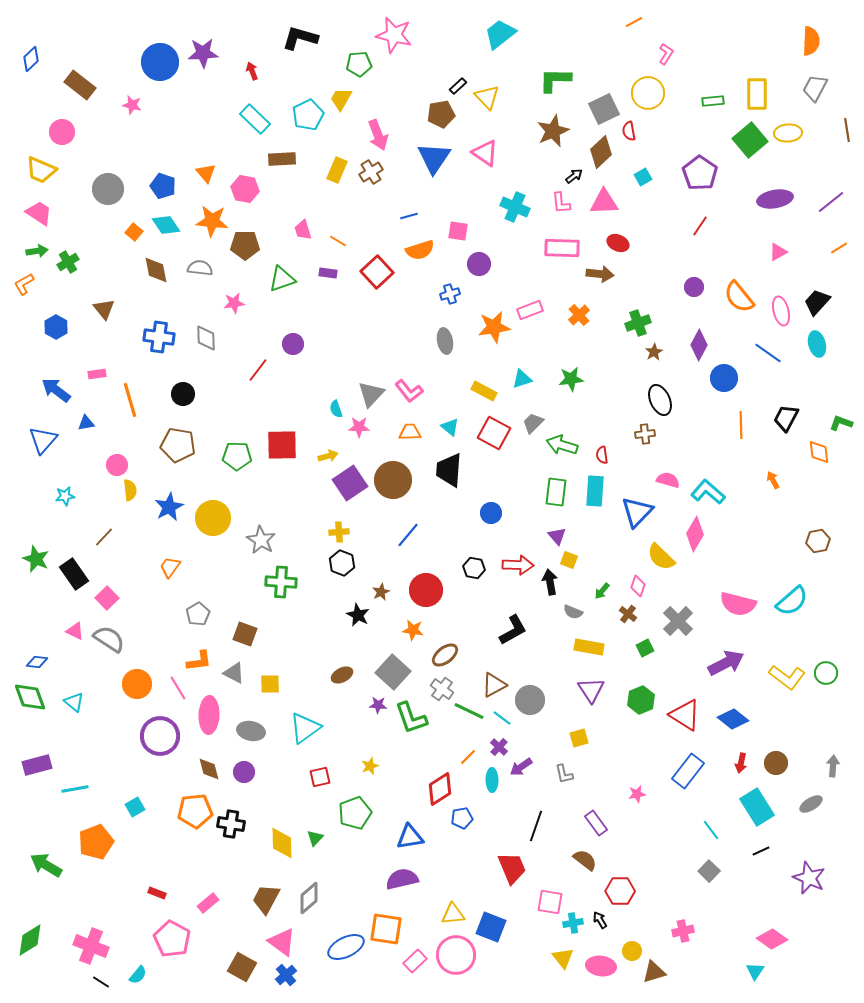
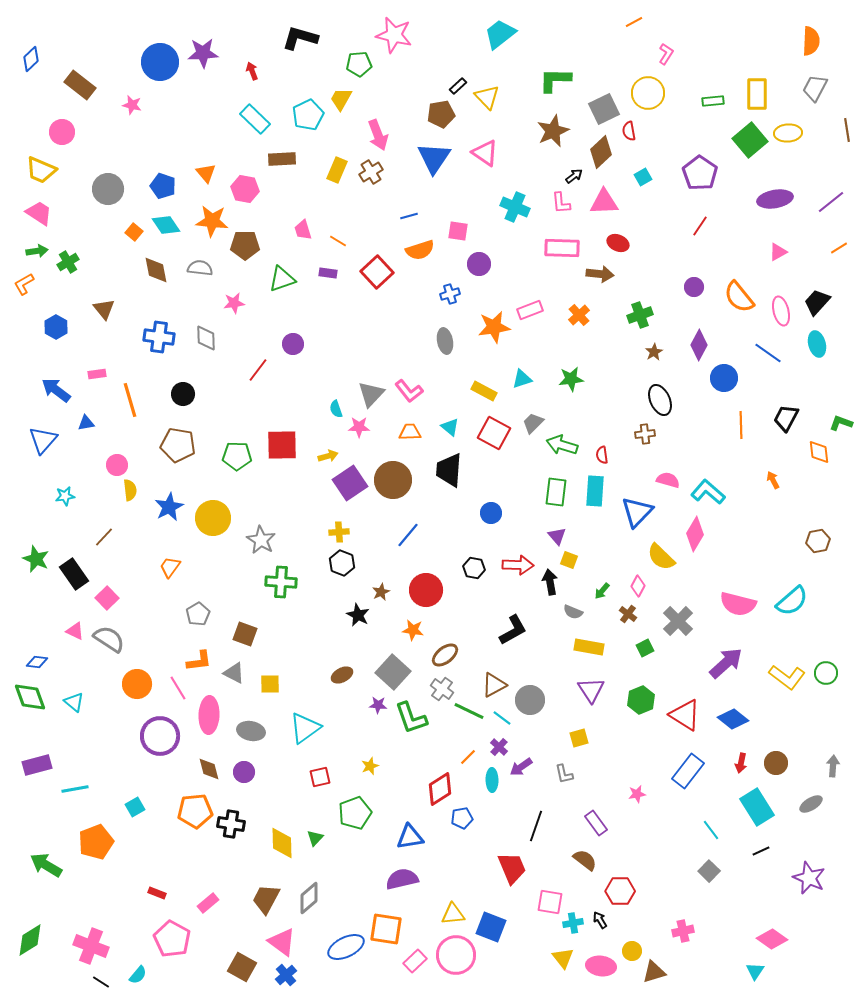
green cross at (638, 323): moved 2 px right, 8 px up
pink diamond at (638, 586): rotated 10 degrees clockwise
purple arrow at (726, 663): rotated 15 degrees counterclockwise
